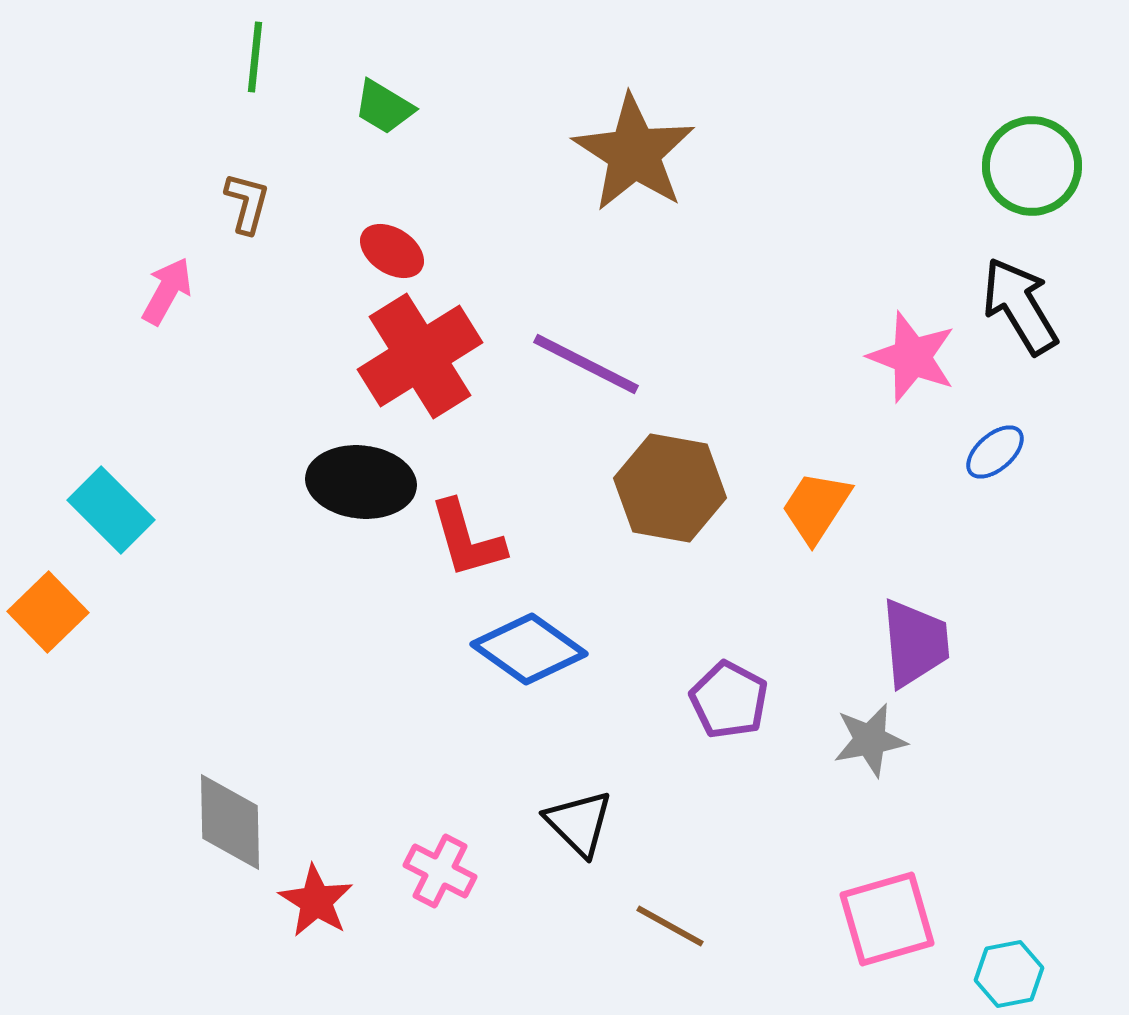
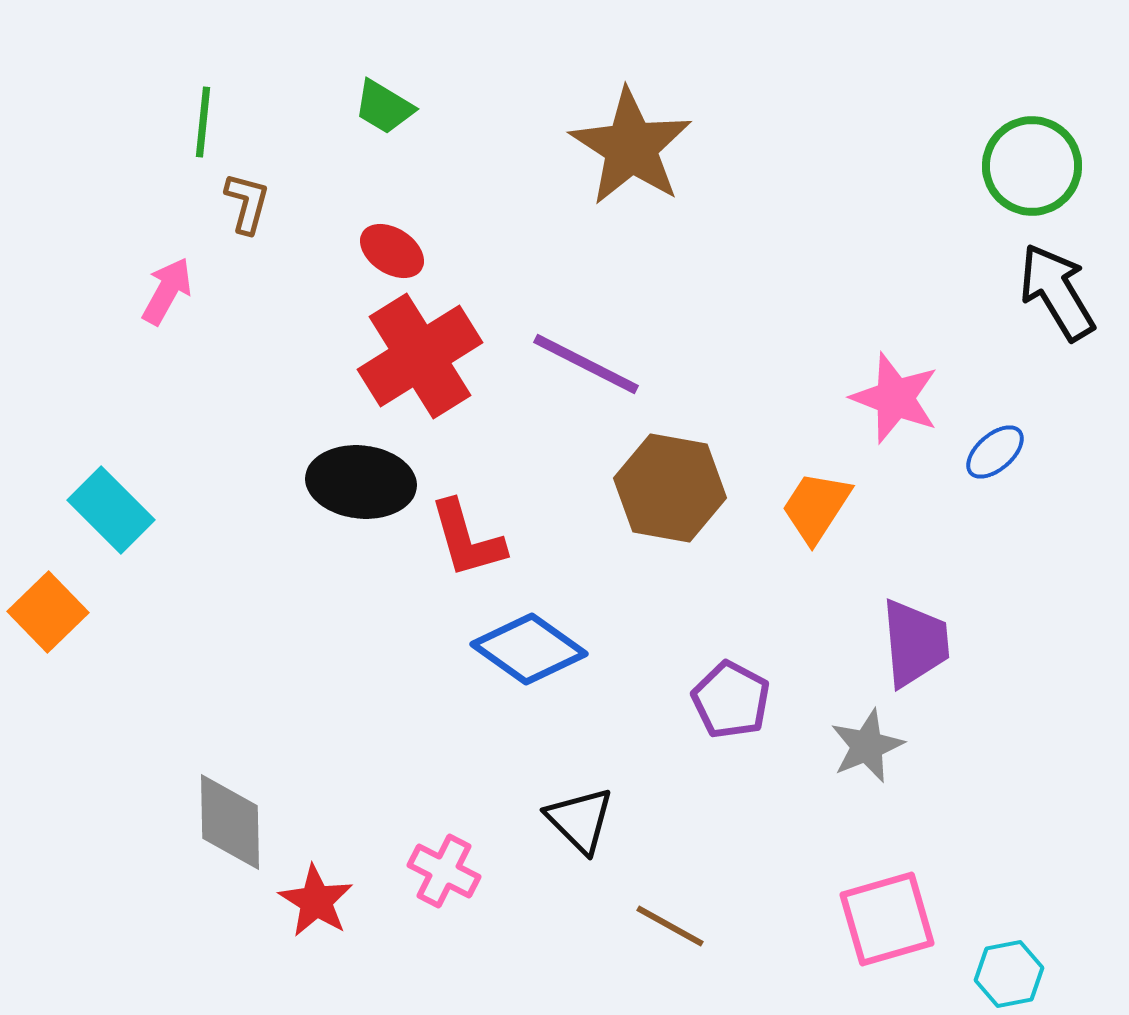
green line: moved 52 px left, 65 px down
brown star: moved 3 px left, 6 px up
black arrow: moved 37 px right, 14 px up
pink star: moved 17 px left, 41 px down
purple pentagon: moved 2 px right
gray star: moved 3 px left, 6 px down; rotated 12 degrees counterclockwise
black triangle: moved 1 px right, 3 px up
pink cross: moved 4 px right
